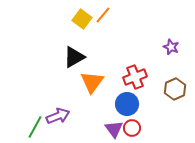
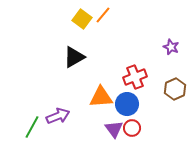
orange triangle: moved 9 px right, 15 px down; rotated 50 degrees clockwise
green line: moved 3 px left
